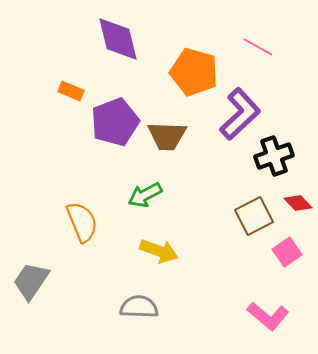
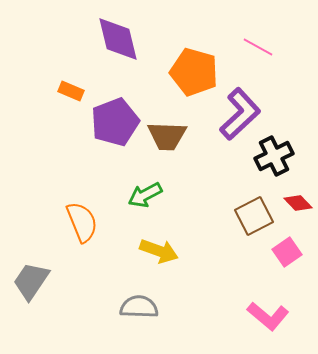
black cross: rotated 6 degrees counterclockwise
